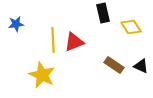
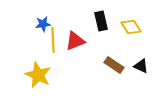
black rectangle: moved 2 px left, 8 px down
blue star: moved 27 px right
red triangle: moved 1 px right, 1 px up
yellow star: moved 4 px left
